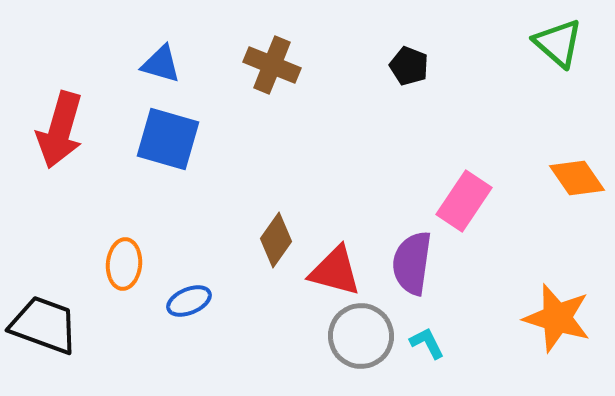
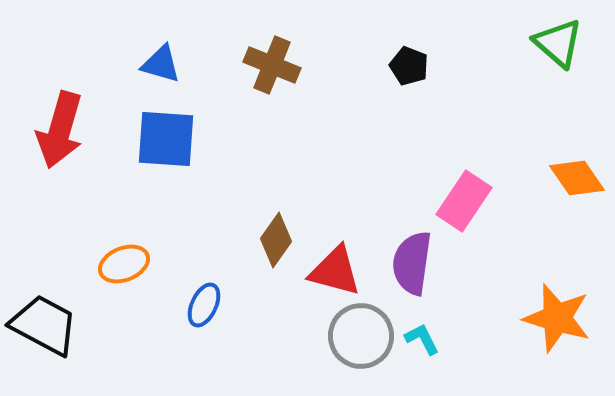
blue square: moved 2 px left; rotated 12 degrees counterclockwise
orange ellipse: rotated 63 degrees clockwise
blue ellipse: moved 15 px right, 4 px down; rotated 42 degrees counterclockwise
black trapezoid: rotated 8 degrees clockwise
cyan L-shape: moved 5 px left, 4 px up
